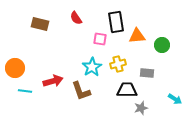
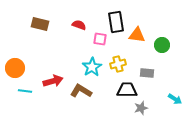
red semicircle: moved 3 px right, 7 px down; rotated 144 degrees clockwise
orange triangle: moved 1 px up; rotated 12 degrees clockwise
brown L-shape: rotated 140 degrees clockwise
